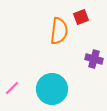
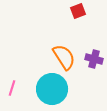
red square: moved 3 px left, 6 px up
orange semicircle: moved 5 px right, 26 px down; rotated 40 degrees counterclockwise
pink line: rotated 28 degrees counterclockwise
